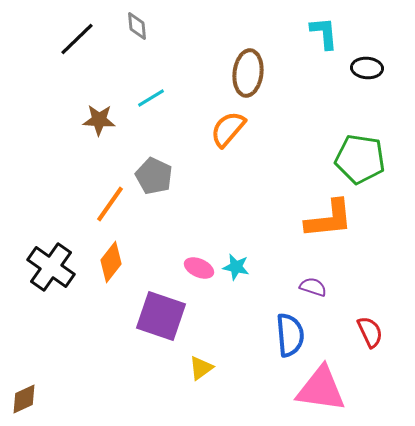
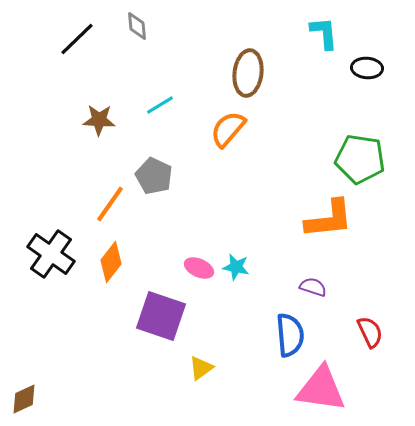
cyan line: moved 9 px right, 7 px down
black cross: moved 13 px up
